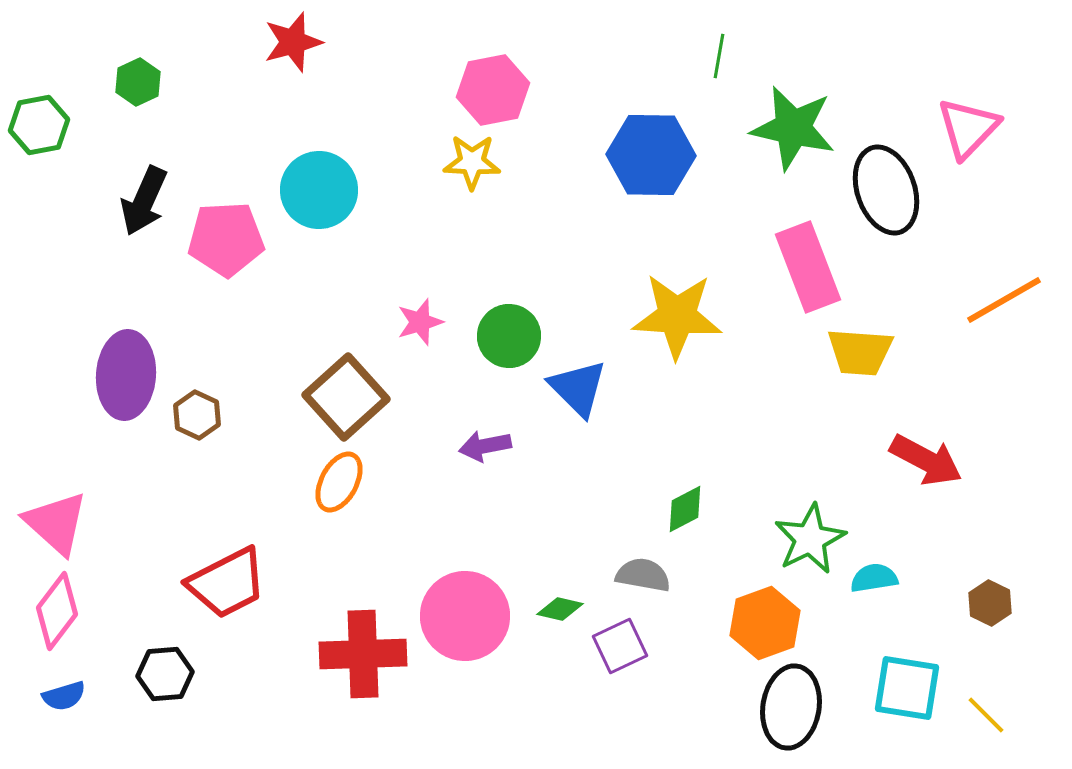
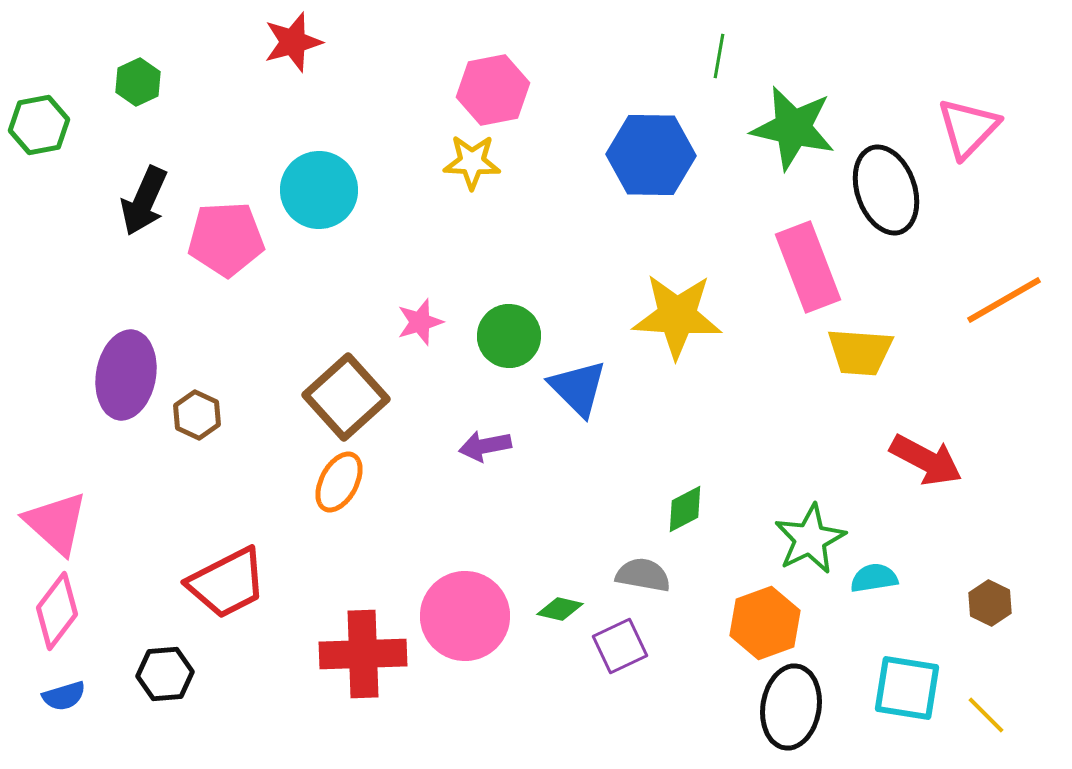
purple ellipse at (126, 375): rotated 6 degrees clockwise
